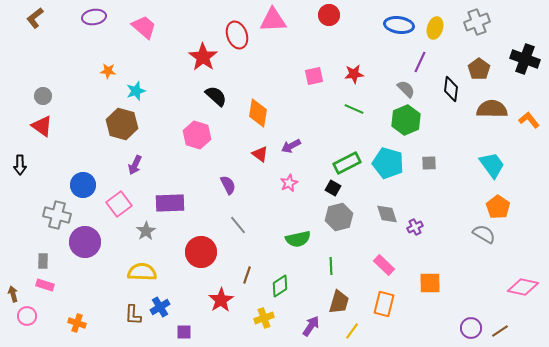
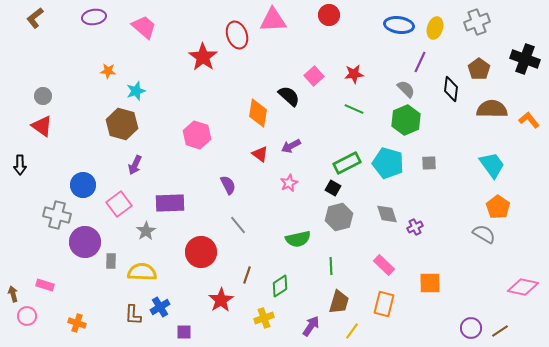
pink square at (314, 76): rotated 30 degrees counterclockwise
black semicircle at (216, 96): moved 73 px right
gray rectangle at (43, 261): moved 68 px right
